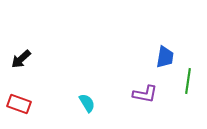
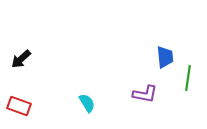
blue trapezoid: rotated 15 degrees counterclockwise
green line: moved 3 px up
red rectangle: moved 2 px down
